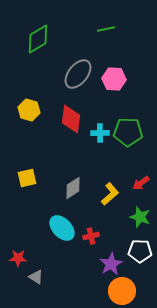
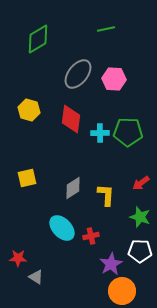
yellow L-shape: moved 4 px left, 1 px down; rotated 45 degrees counterclockwise
